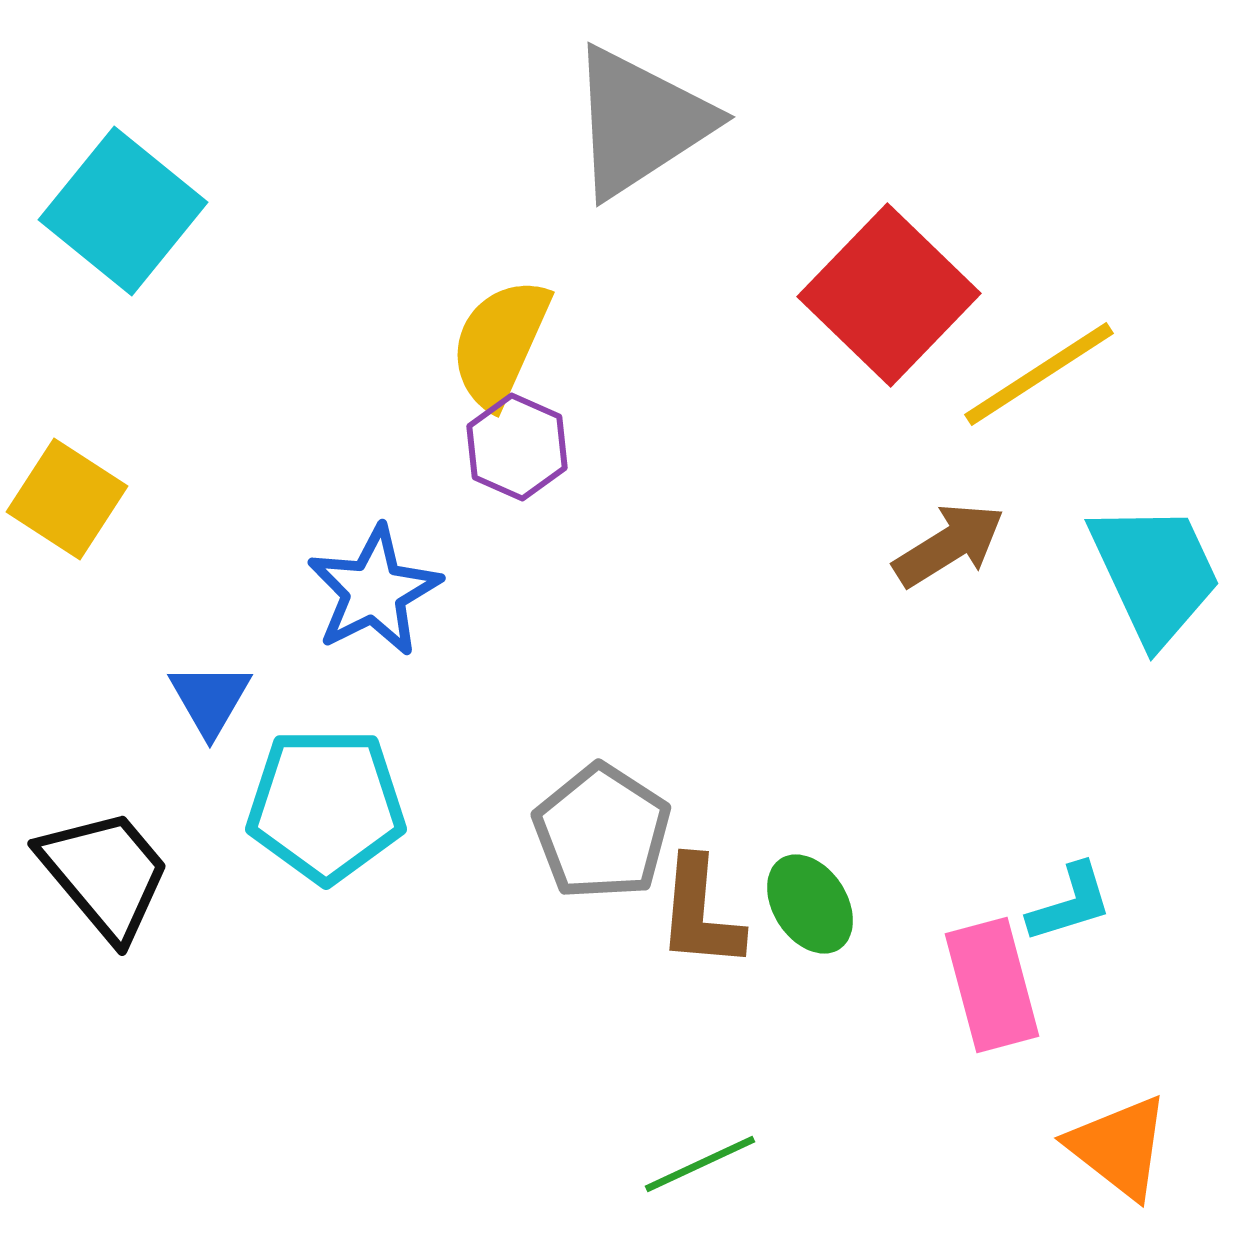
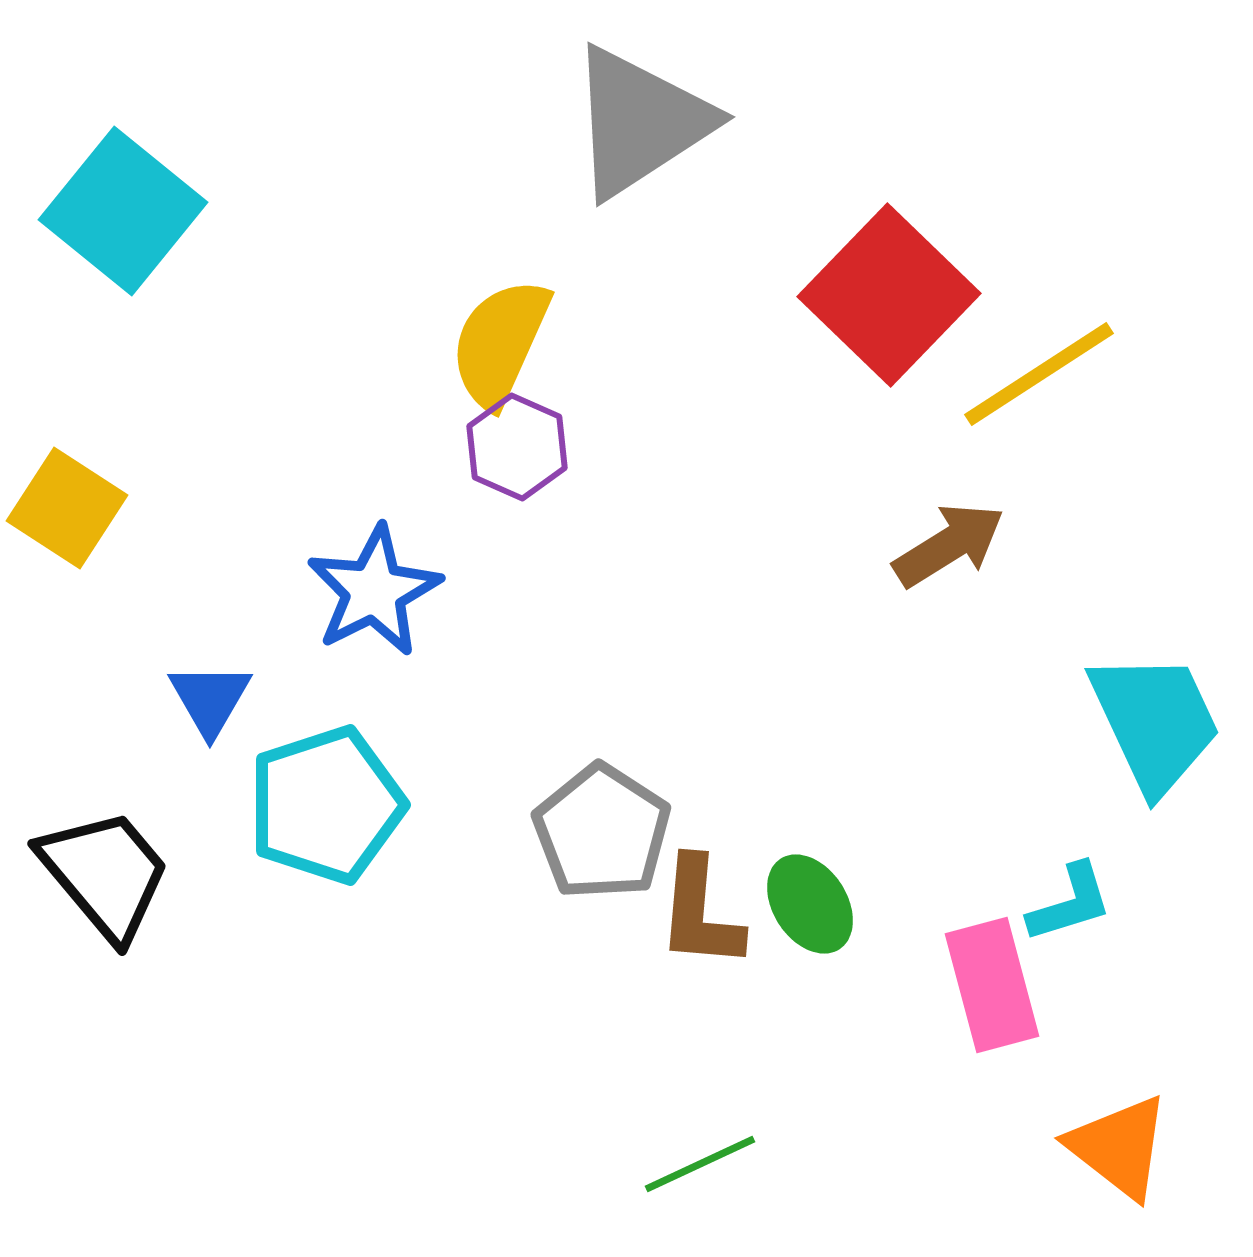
yellow square: moved 9 px down
cyan trapezoid: moved 149 px down
cyan pentagon: rotated 18 degrees counterclockwise
